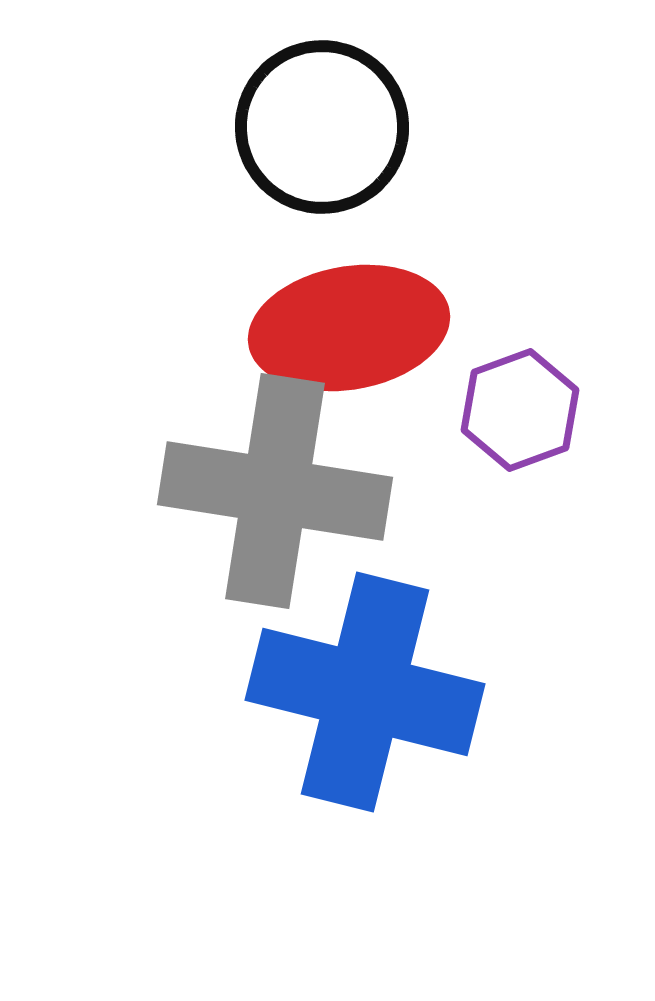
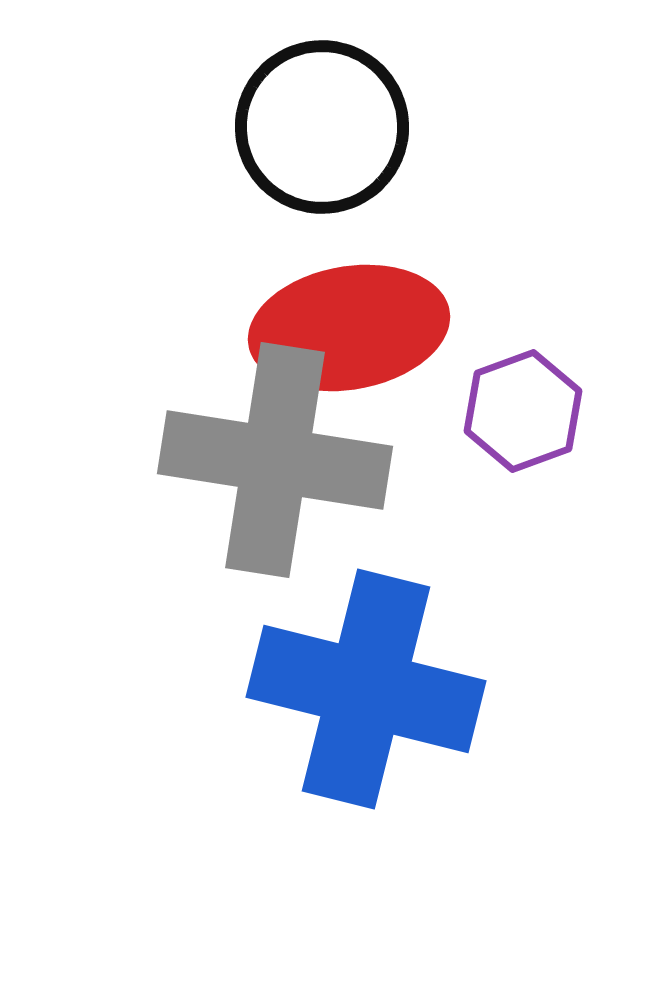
purple hexagon: moved 3 px right, 1 px down
gray cross: moved 31 px up
blue cross: moved 1 px right, 3 px up
